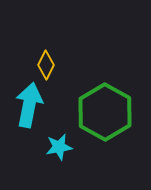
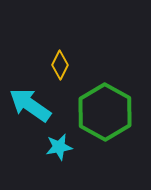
yellow diamond: moved 14 px right
cyan arrow: moved 1 px right; rotated 66 degrees counterclockwise
